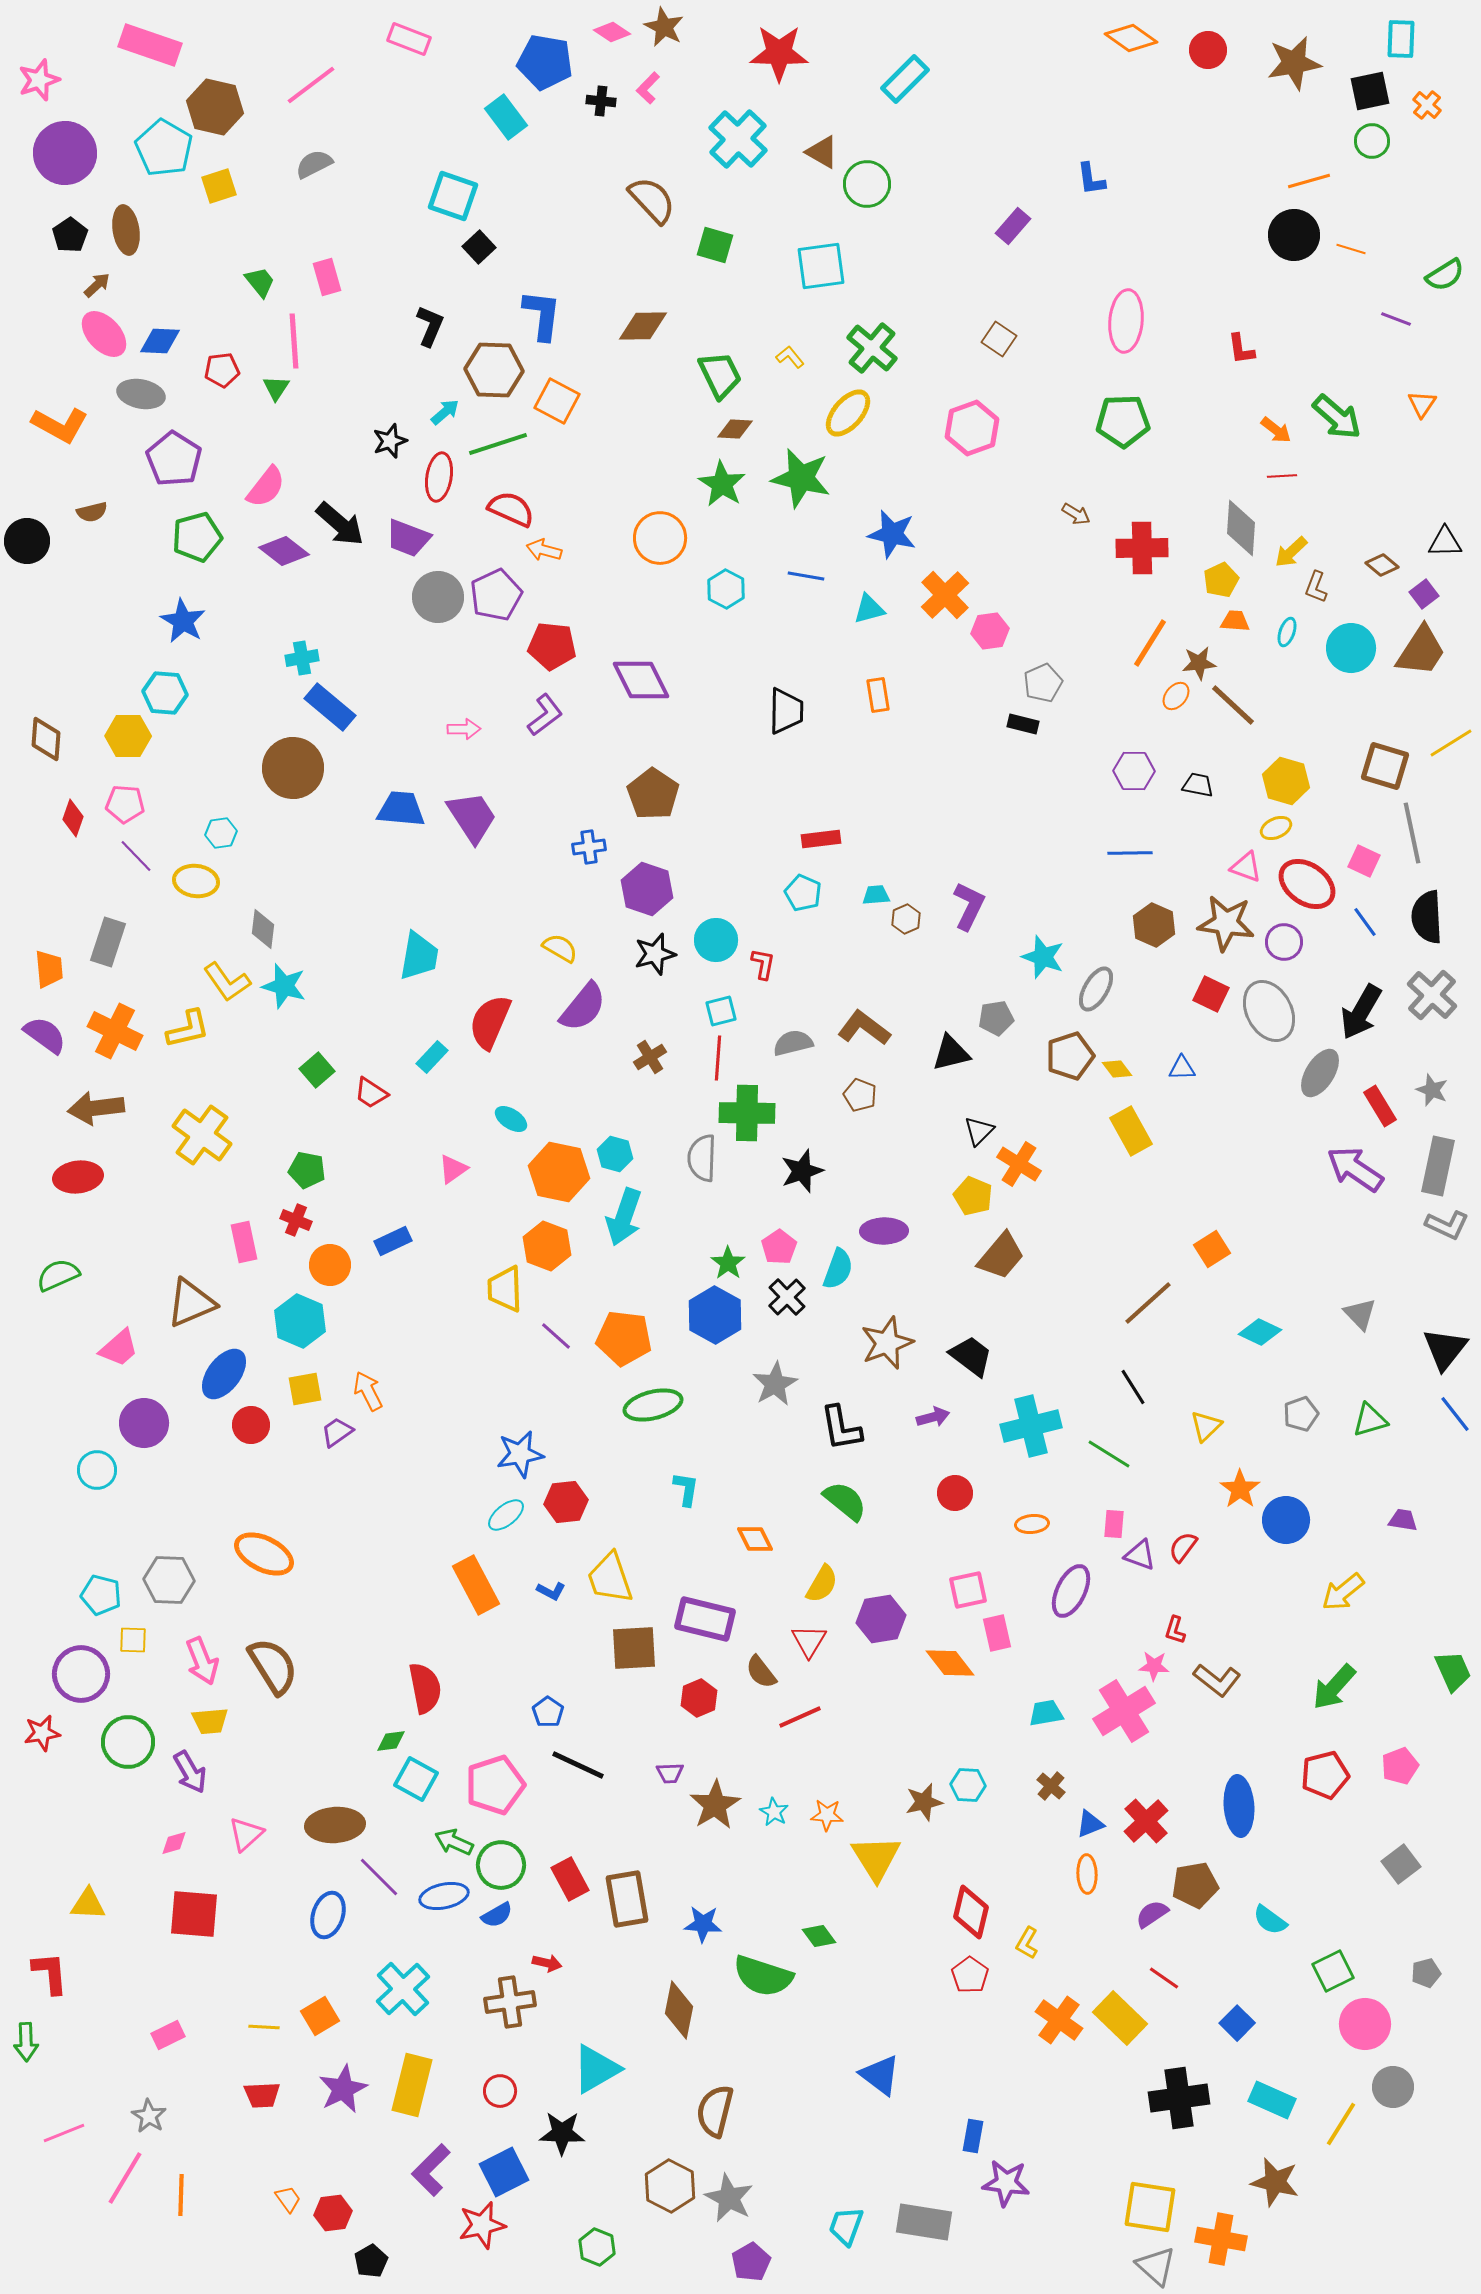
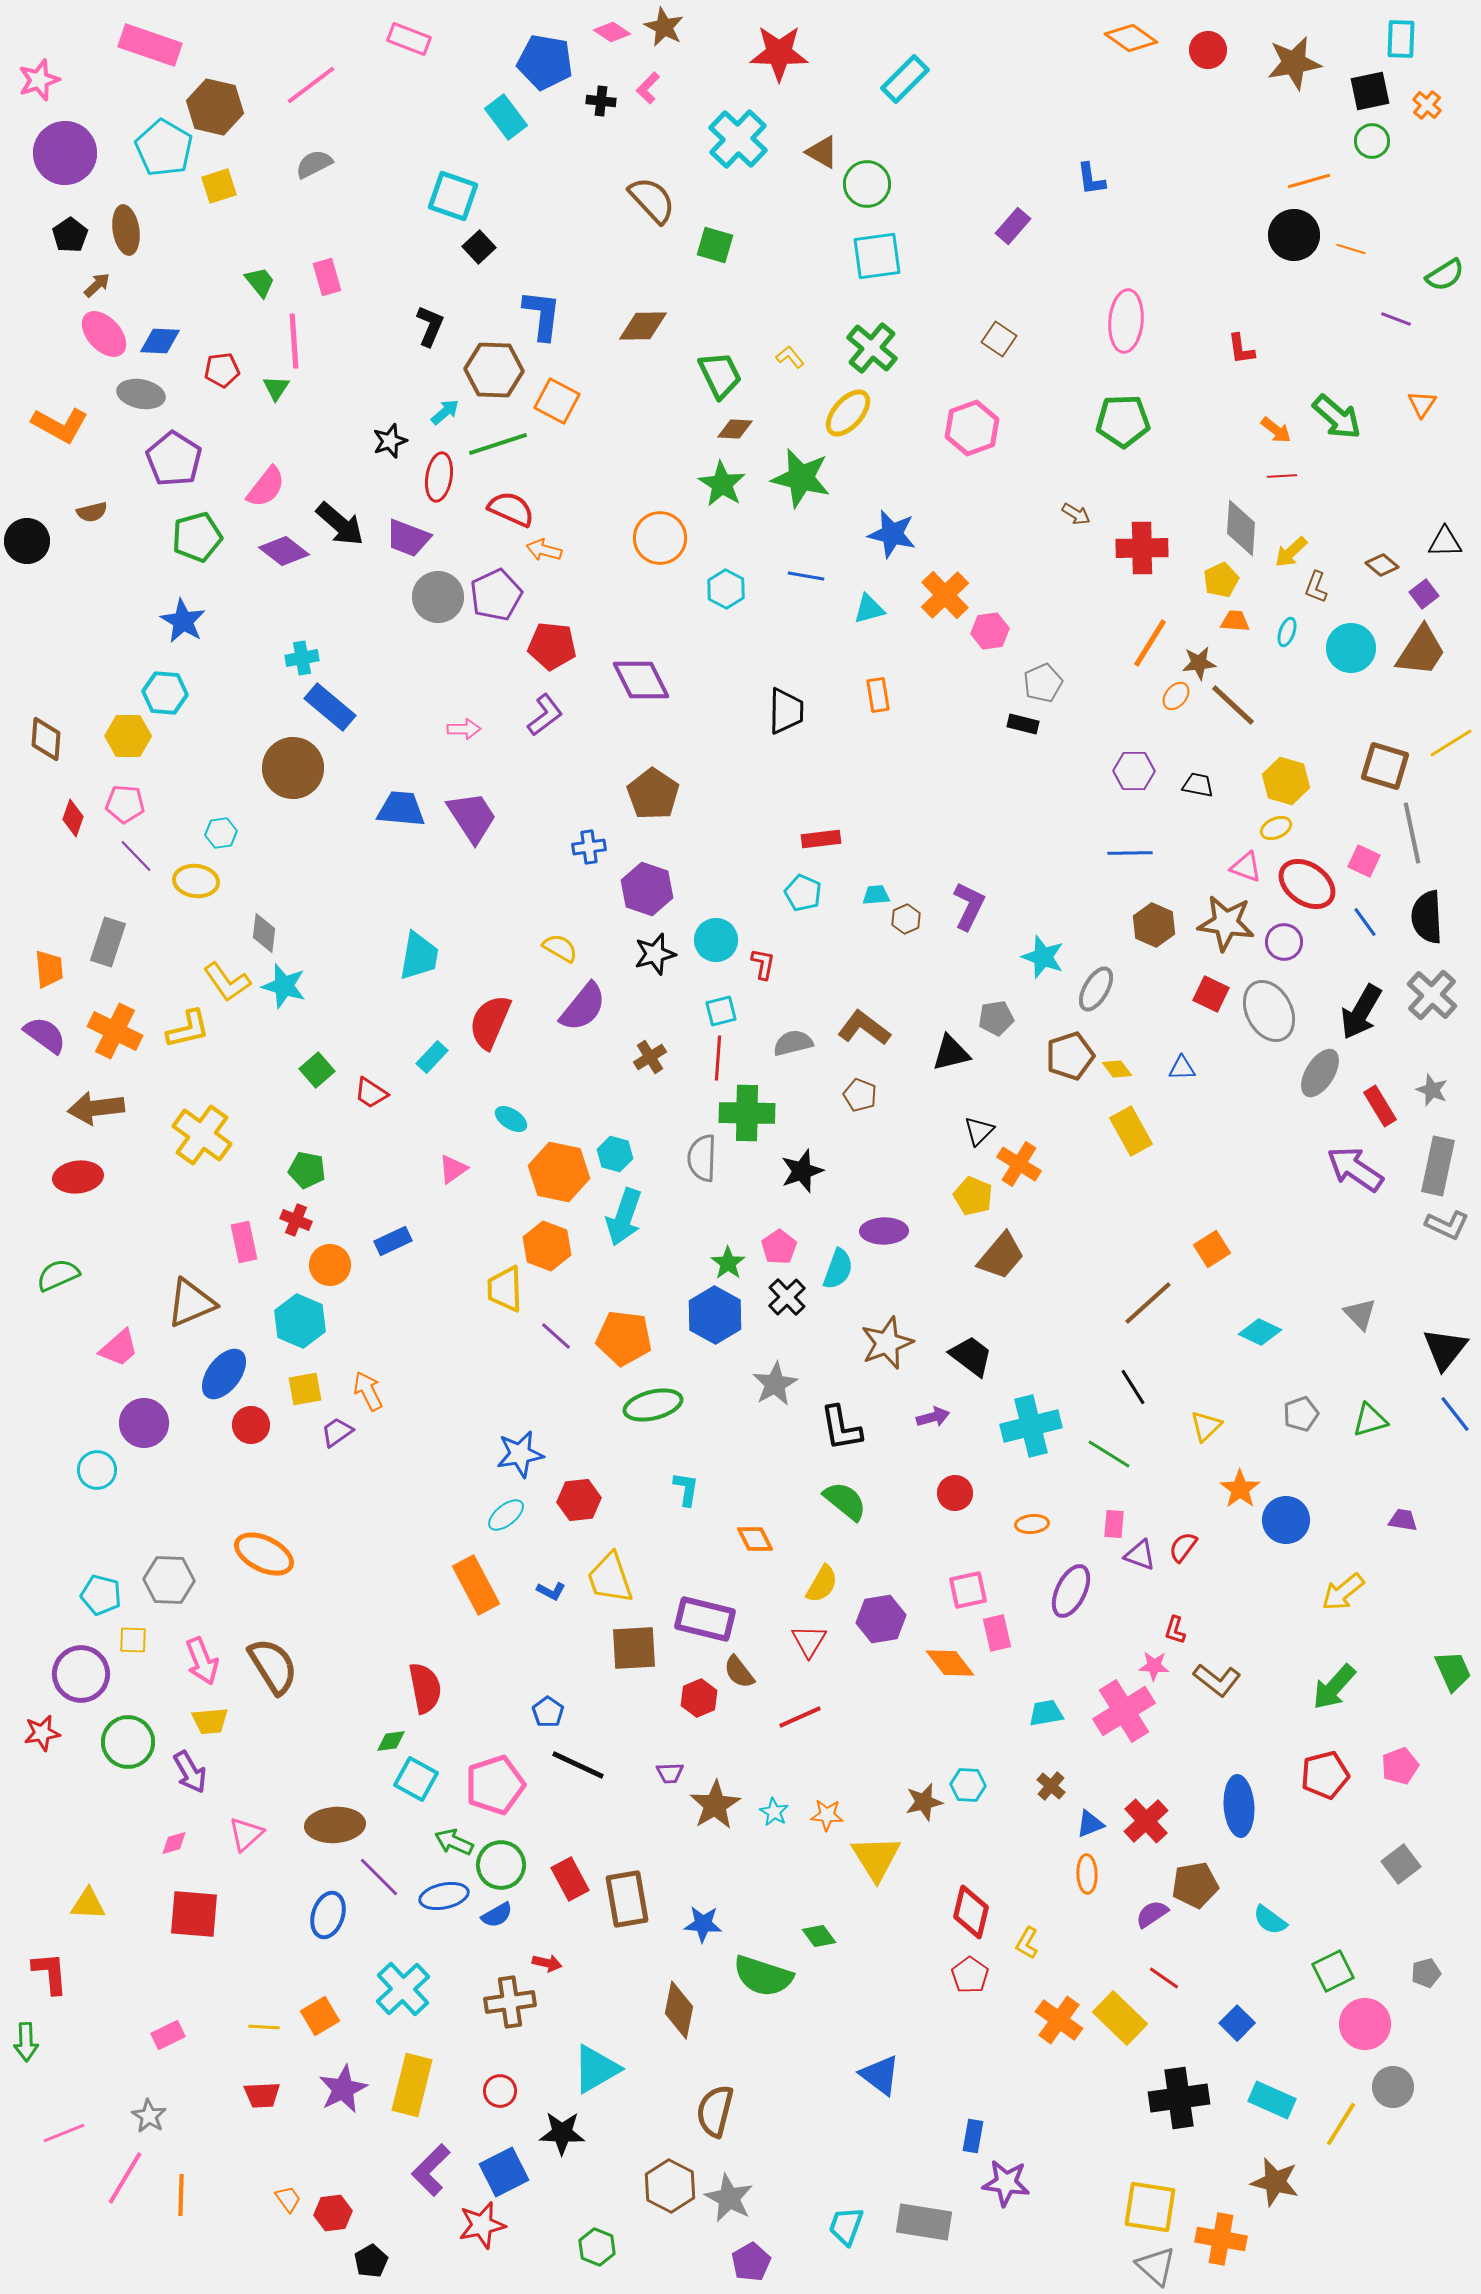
cyan square at (821, 266): moved 56 px right, 10 px up
gray diamond at (263, 929): moved 1 px right, 4 px down
red hexagon at (566, 1502): moved 13 px right, 2 px up
brown semicircle at (761, 1672): moved 22 px left
